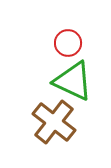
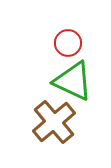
brown cross: rotated 12 degrees clockwise
